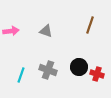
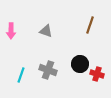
pink arrow: rotated 98 degrees clockwise
black circle: moved 1 px right, 3 px up
